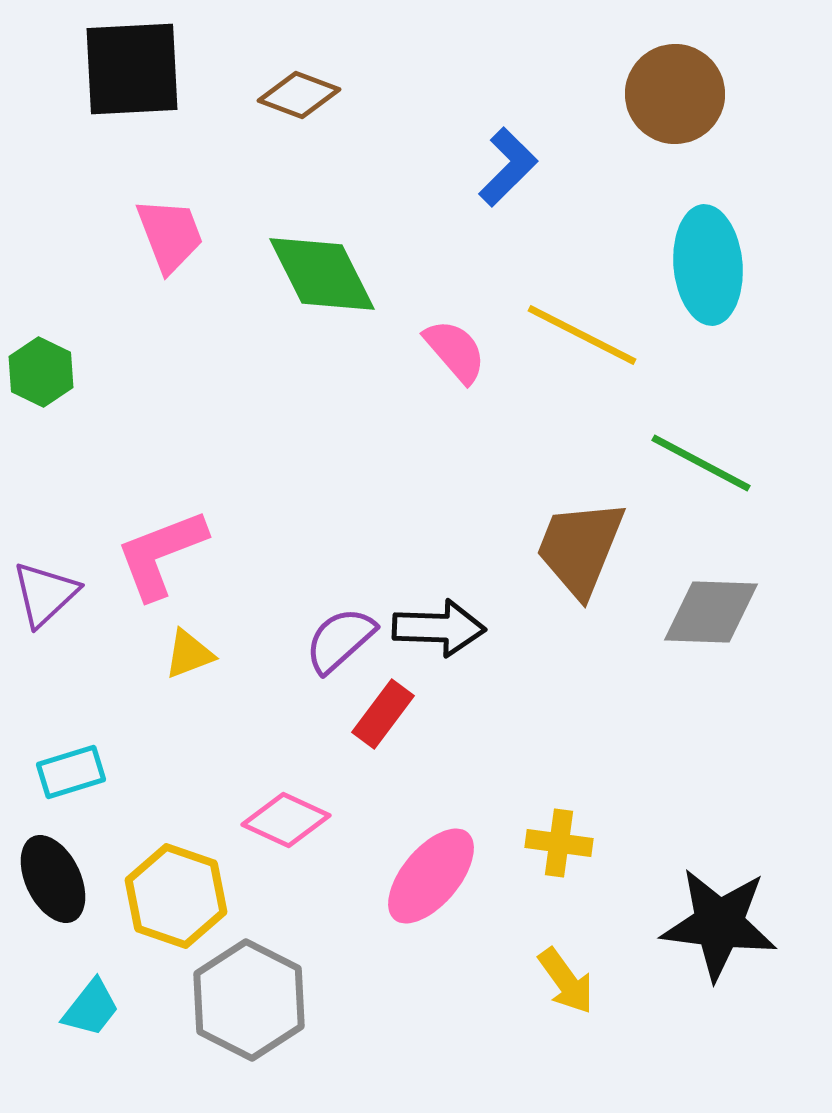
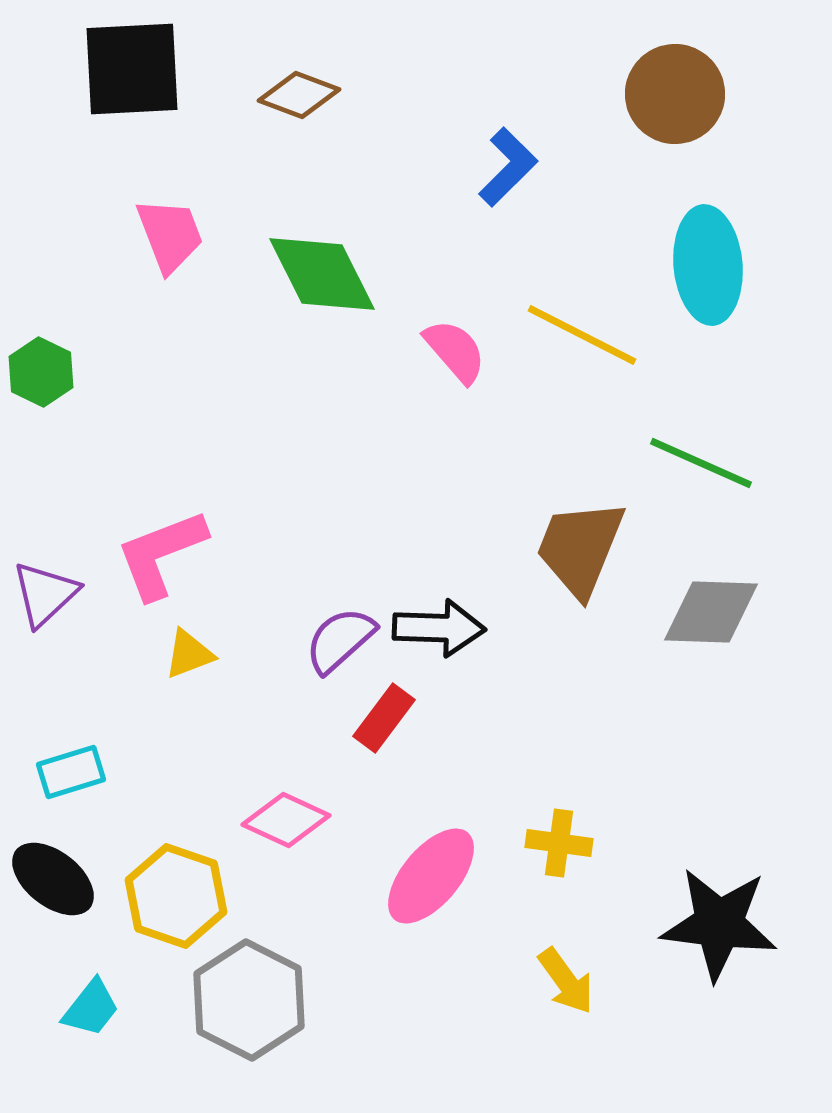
green line: rotated 4 degrees counterclockwise
red rectangle: moved 1 px right, 4 px down
black ellipse: rotated 26 degrees counterclockwise
